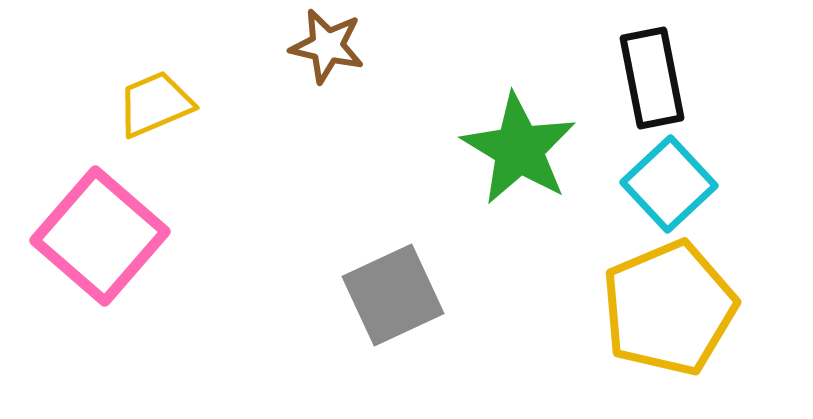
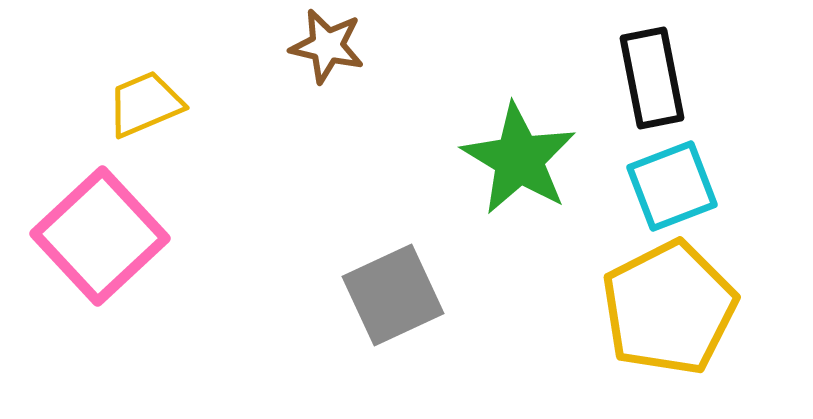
yellow trapezoid: moved 10 px left
green star: moved 10 px down
cyan square: moved 3 px right, 2 px down; rotated 22 degrees clockwise
pink square: rotated 6 degrees clockwise
yellow pentagon: rotated 4 degrees counterclockwise
